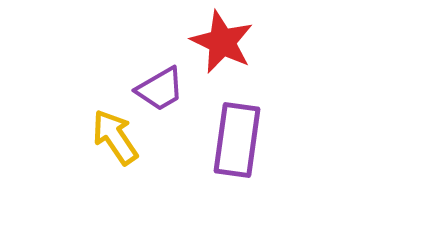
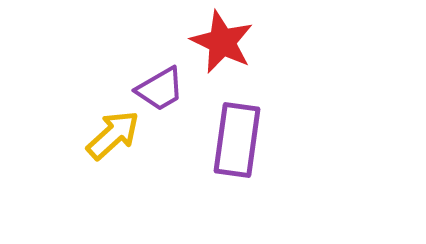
yellow arrow: moved 2 px left, 2 px up; rotated 82 degrees clockwise
